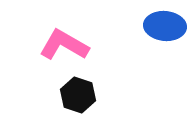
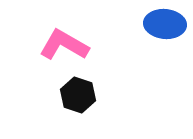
blue ellipse: moved 2 px up
